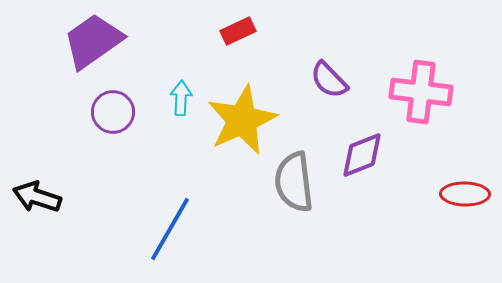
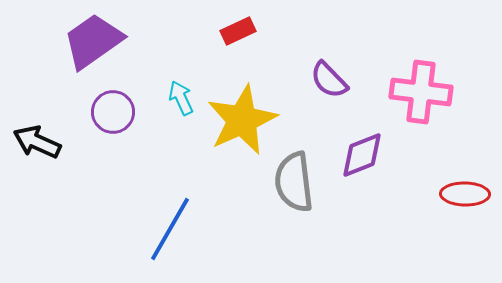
cyan arrow: rotated 28 degrees counterclockwise
black arrow: moved 55 px up; rotated 6 degrees clockwise
